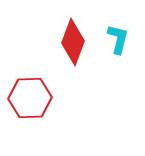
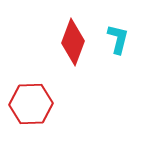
red hexagon: moved 1 px right, 6 px down
